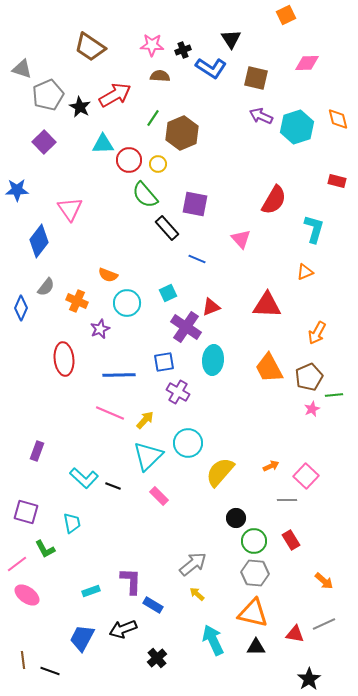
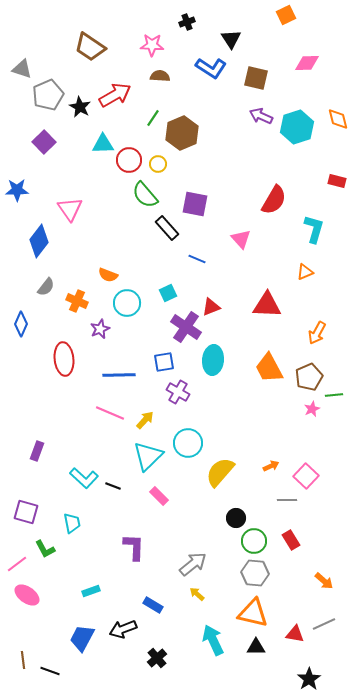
black cross at (183, 50): moved 4 px right, 28 px up
blue diamond at (21, 308): moved 16 px down
purple L-shape at (131, 581): moved 3 px right, 34 px up
